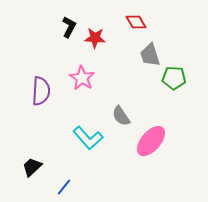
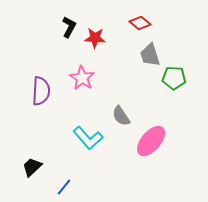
red diamond: moved 4 px right, 1 px down; rotated 20 degrees counterclockwise
